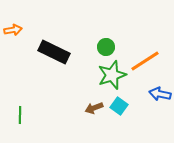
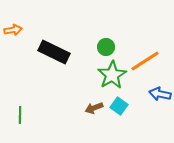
green star: rotated 12 degrees counterclockwise
